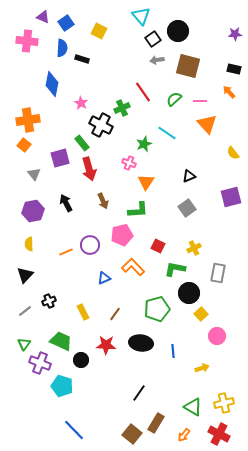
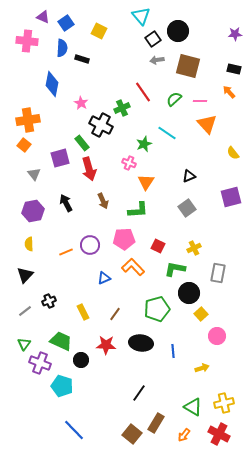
pink pentagon at (122, 235): moved 2 px right, 4 px down; rotated 10 degrees clockwise
